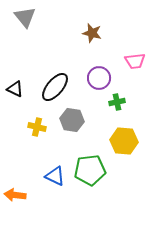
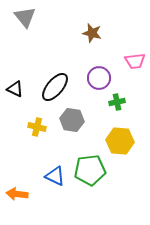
yellow hexagon: moved 4 px left
orange arrow: moved 2 px right, 1 px up
